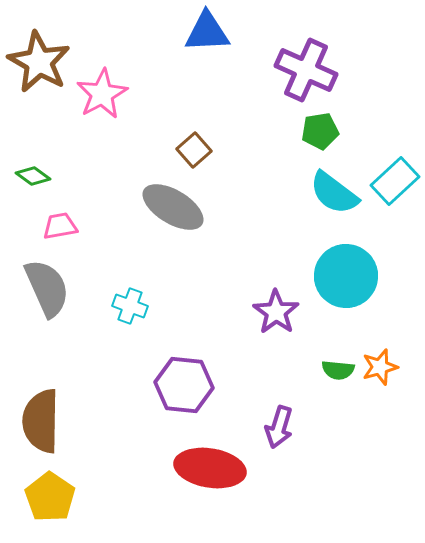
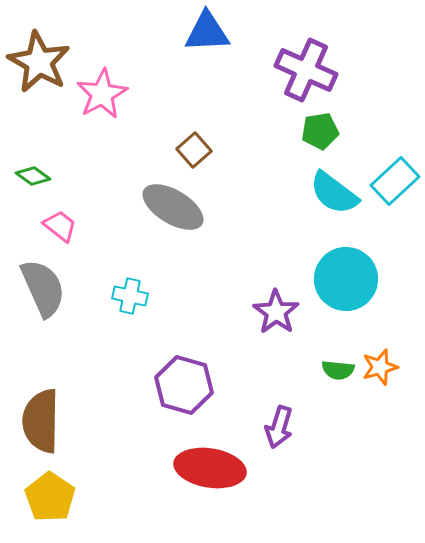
pink trapezoid: rotated 48 degrees clockwise
cyan circle: moved 3 px down
gray semicircle: moved 4 px left
cyan cross: moved 10 px up; rotated 8 degrees counterclockwise
purple hexagon: rotated 10 degrees clockwise
